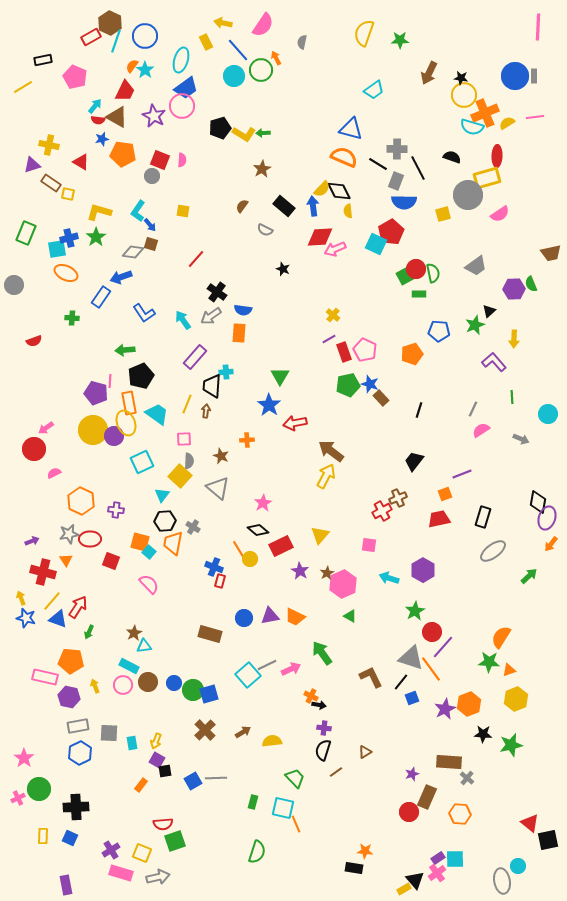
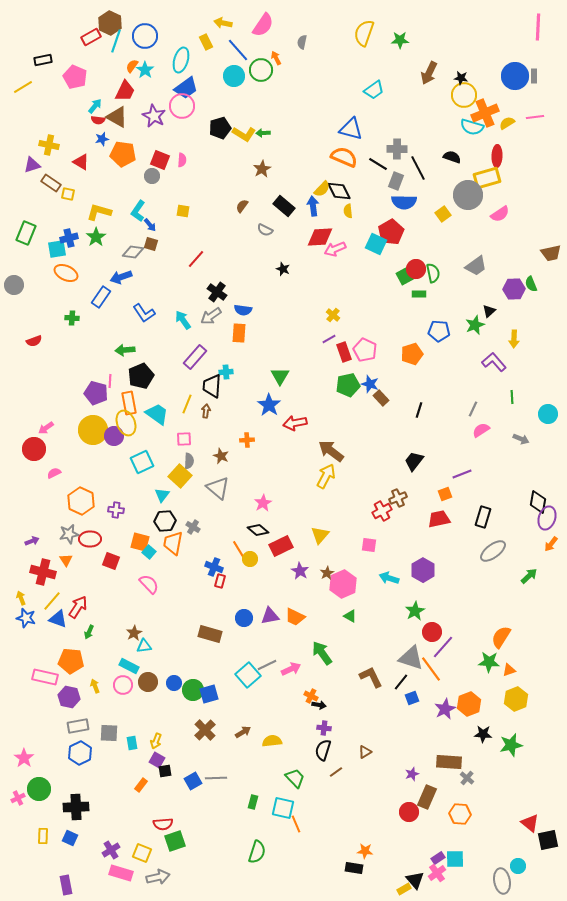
yellow square at (443, 214): rotated 21 degrees counterclockwise
